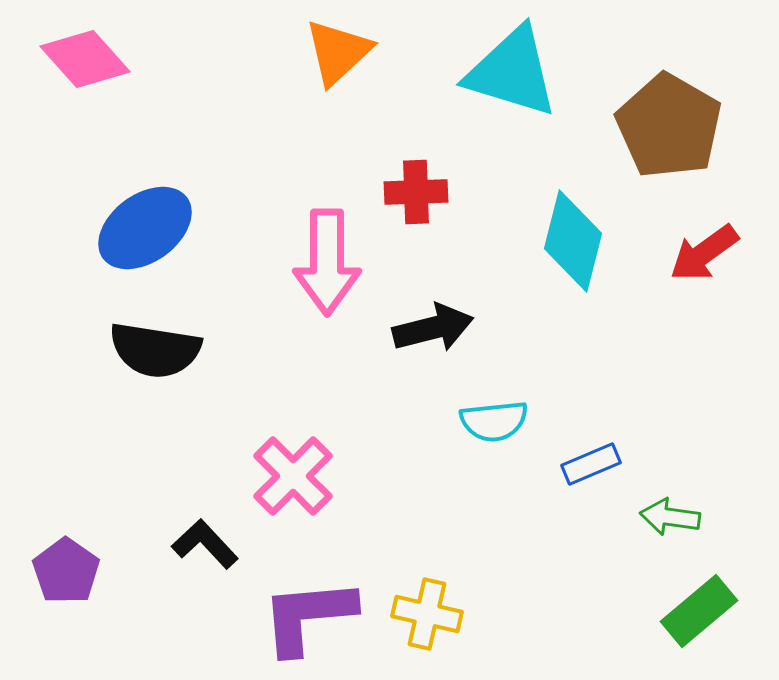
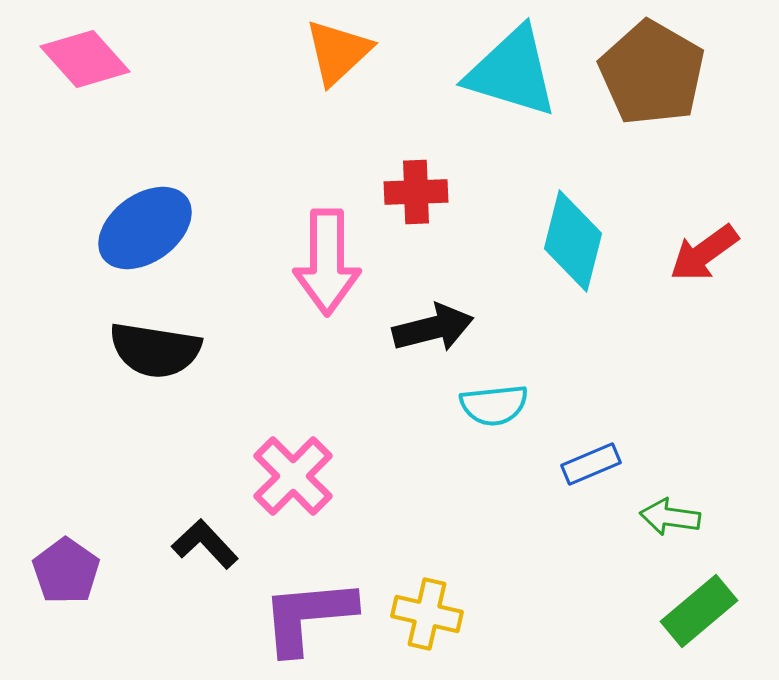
brown pentagon: moved 17 px left, 53 px up
cyan semicircle: moved 16 px up
